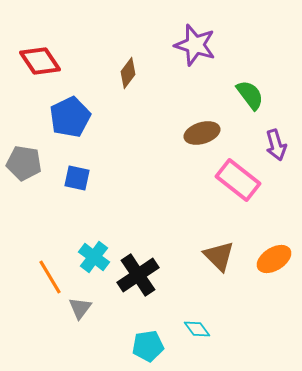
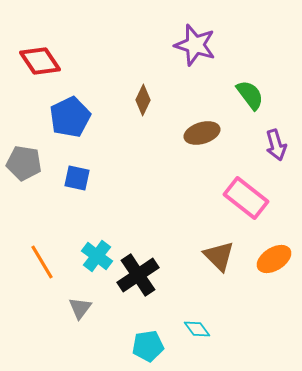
brown diamond: moved 15 px right, 27 px down; rotated 12 degrees counterclockwise
pink rectangle: moved 8 px right, 18 px down
cyan cross: moved 3 px right, 1 px up
orange line: moved 8 px left, 15 px up
